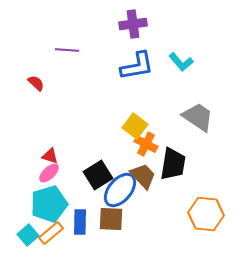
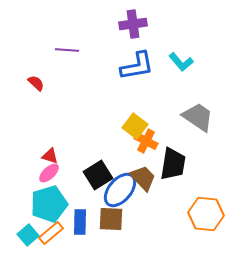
orange cross: moved 3 px up
brown trapezoid: moved 2 px down
